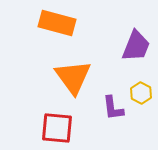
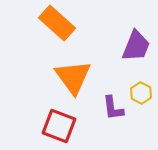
orange rectangle: rotated 27 degrees clockwise
red square: moved 2 px right, 2 px up; rotated 16 degrees clockwise
